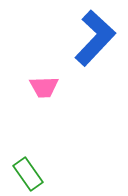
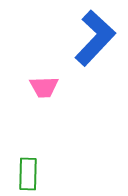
green rectangle: rotated 36 degrees clockwise
